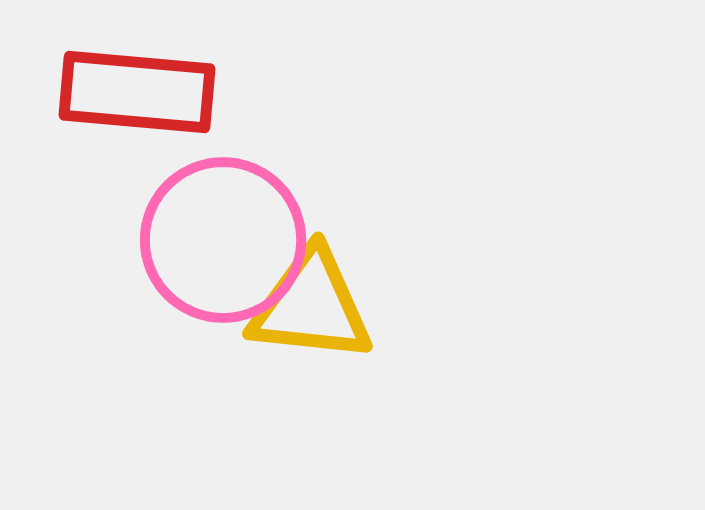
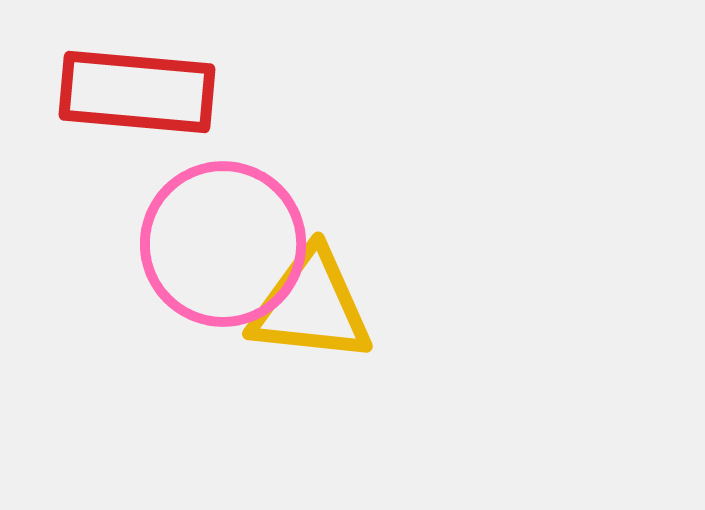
pink circle: moved 4 px down
